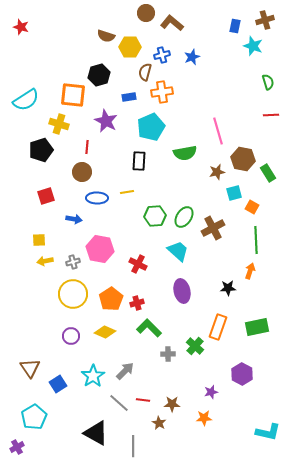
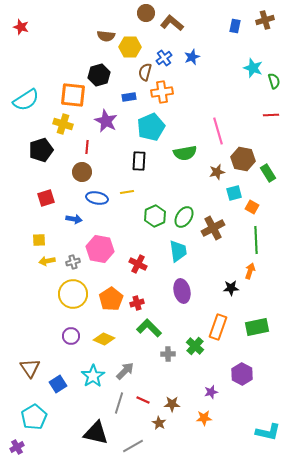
brown semicircle at (106, 36): rotated 12 degrees counterclockwise
cyan star at (253, 46): moved 22 px down
blue cross at (162, 55): moved 2 px right, 3 px down; rotated 21 degrees counterclockwise
green semicircle at (268, 82): moved 6 px right, 1 px up
yellow cross at (59, 124): moved 4 px right
red square at (46, 196): moved 2 px down
blue ellipse at (97, 198): rotated 10 degrees clockwise
green hexagon at (155, 216): rotated 20 degrees counterclockwise
cyan trapezoid at (178, 251): rotated 40 degrees clockwise
yellow arrow at (45, 261): moved 2 px right
black star at (228, 288): moved 3 px right
yellow diamond at (105, 332): moved 1 px left, 7 px down
red line at (143, 400): rotated 16 degrees clockwise
gray line at (119, 403): rotated 65 degrees clockwise
black triangle at (96, 433): rotated 16 degrees counterclockwise
gray line at (133, 446): rotated 60 degrees clockwise
